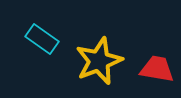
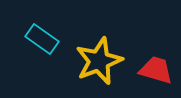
red trapezoid: moved 1 px left, 1 px down; rotated 6 degrees clockwise
